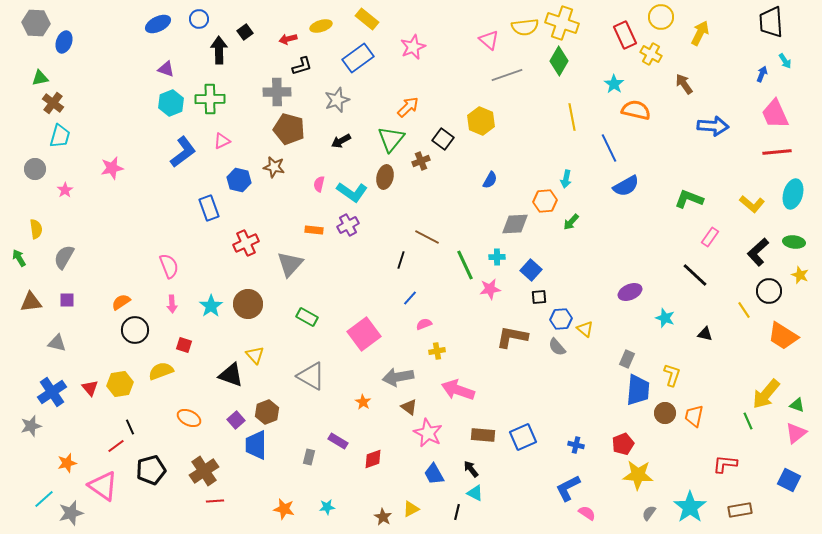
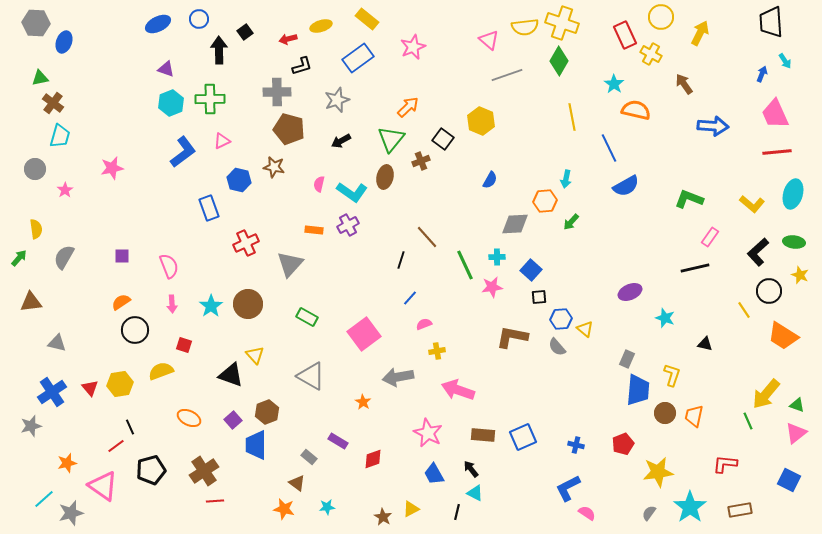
brown line at (427, 237): rotated 20 degrees clockwise
green arrow at (19, 258): rotated 72 degrees clockwise
black line at (695, 275): moved 7 px up; rotated 56 degrees counterclockwise
pink star at (490, 289): moved 2 px right, 2 px up
purple square at (67, 300): moved 55 px right, 44 px up
black triangle at (705, 334): moved 10 px down
brown triangle at (409, 407): moved 112 px left, 76 px down
purple square at (236, 420): moved 3 px left
gray rectangle at (309, 457): rotated 63 degrees counterclockwise
yellow star at (638, 475): moved 20 px right, 3 px up; rotated 12 degrees counterclockwise
